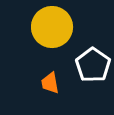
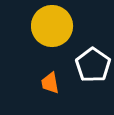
yellow circle: moved 1 px up
